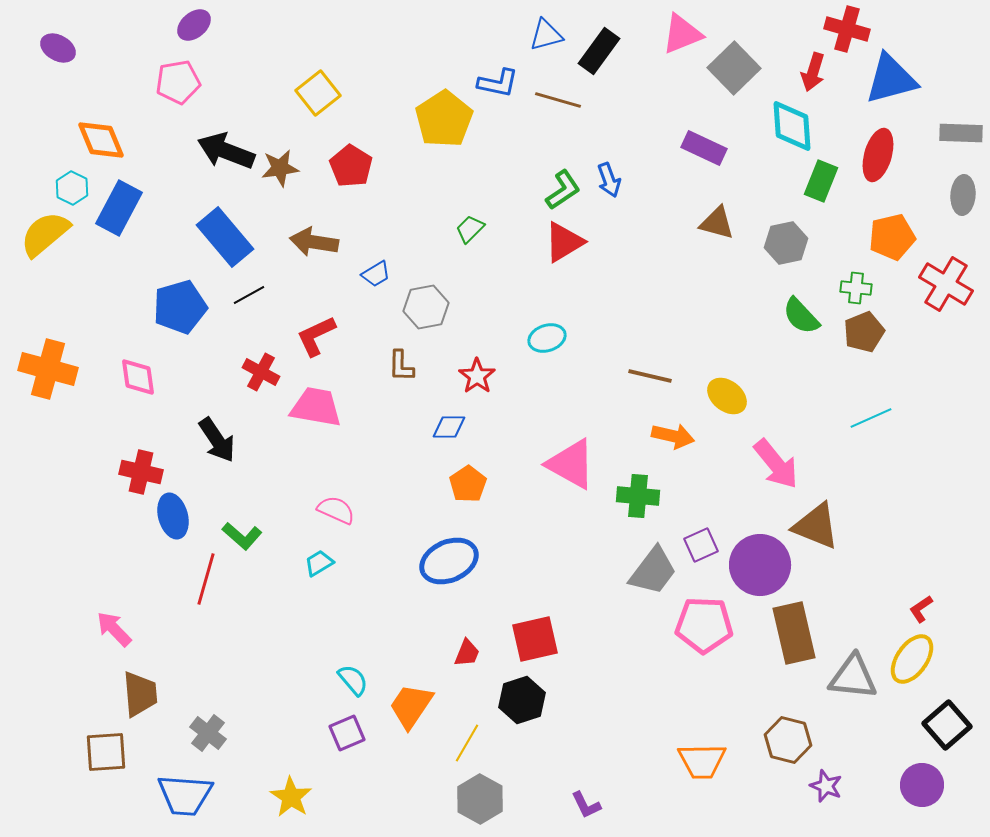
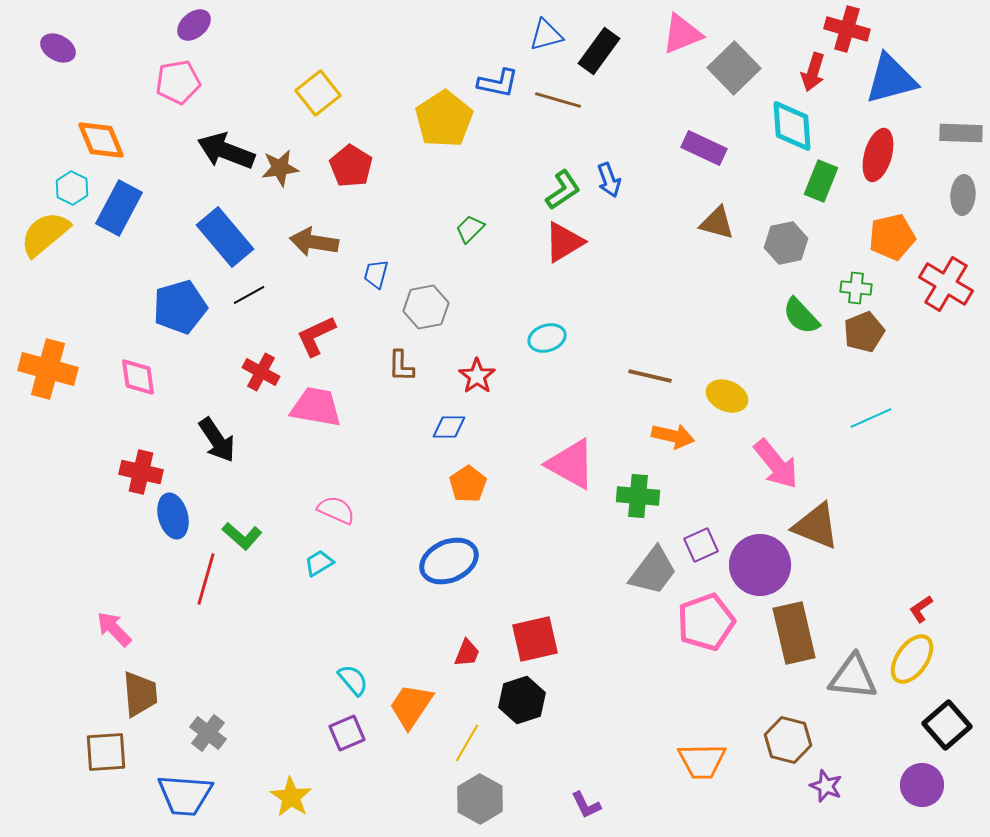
blue trapezoid at (376, 274): rotated 136 degrees clockwise
yellow ellipse at (727, 396): rotated 15 degrees counterclockwise
pink pentagon at (704, 625): moved 2 px right, 3 px up; rotated 22 degrees counterclockwise
